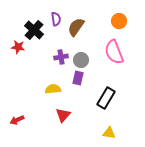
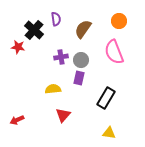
brown semicircle: moved 7 px right, 2 px down
purple rectangle: moved 1 px right
